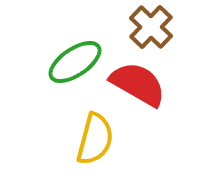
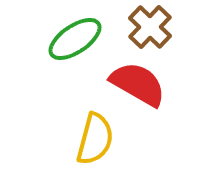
brown cross: moved 1 px left
green ellipse: moved 23 px up
